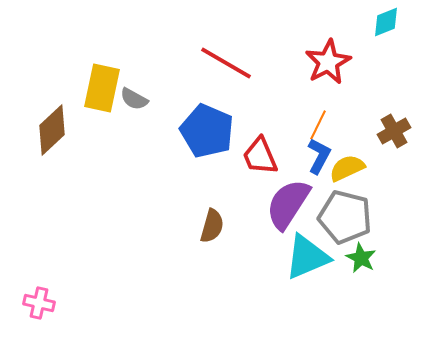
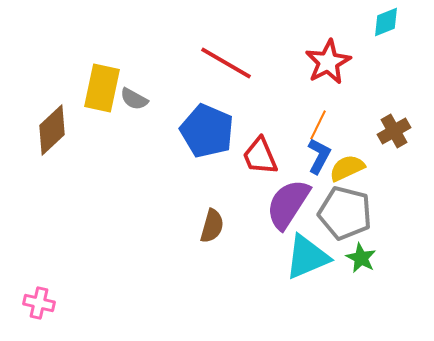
gray pentagon: moved 4 px up
